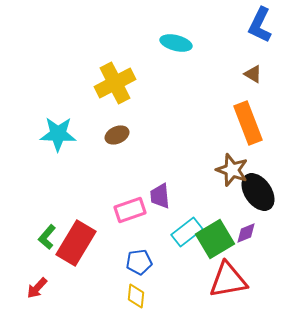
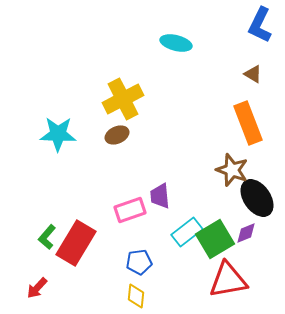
yellow cross: moved 8 px right, 16 px down
black ellipse: moved 1 px left, 6 px down
